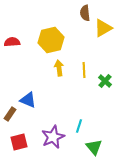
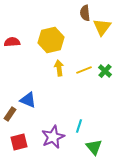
yellow triangle: moved 1 px left, 1 px up; rotated 24 degrees counterclockwise
yellow line: rotated 70 degrees clockwise
green cross: moved 10 px up
